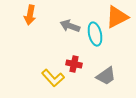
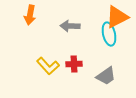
gray arrow: rotated 18 degrees counterclockwise
cyan ellipse: moved 14 px right
red cross: rotated 14 degrees counterclockwise
yellow L-shape: moved 5 px left, 12 px up
